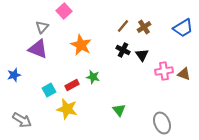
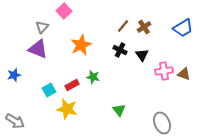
orange star: rotated 20 degrees clockwise
black cross: moved 3 px left
gray arrow: moved 7 px left, 1 px down
